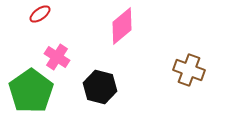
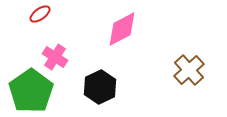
pink diamond: moved 3 px down; rotated 12 degrees clockwise
pink cross: moved 2 px left
brown cross: rotated 28 degrees clockwise
black hexagon: rotated 20 degrees clockwise
